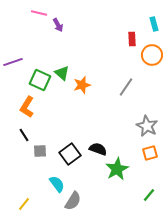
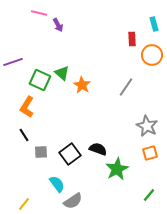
orange star: rotated 24 degrees counterclockwise
gray square: moved 1 px right, 1 px down
gray semicircle: rotated 24 degrees clockwise
